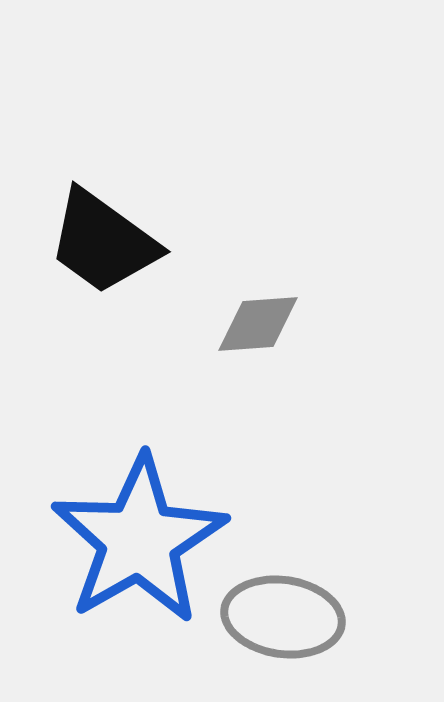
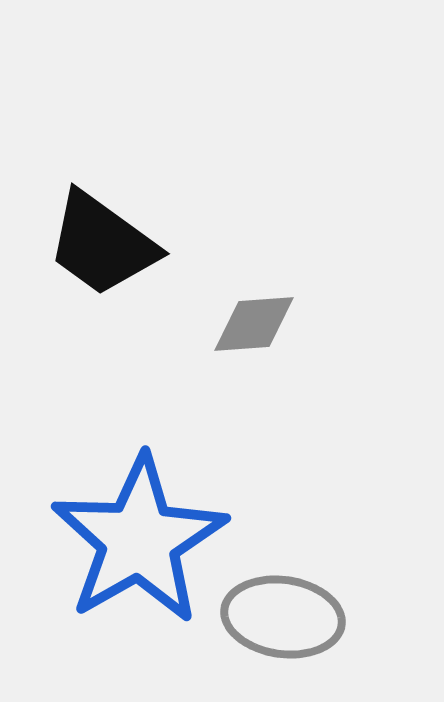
black trapezoid: moved 1 px left, 2 px down
gray diamond: moved 4 px left
